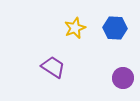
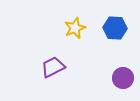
purple trapezoid: rotated 60 degrees counterclockwise
